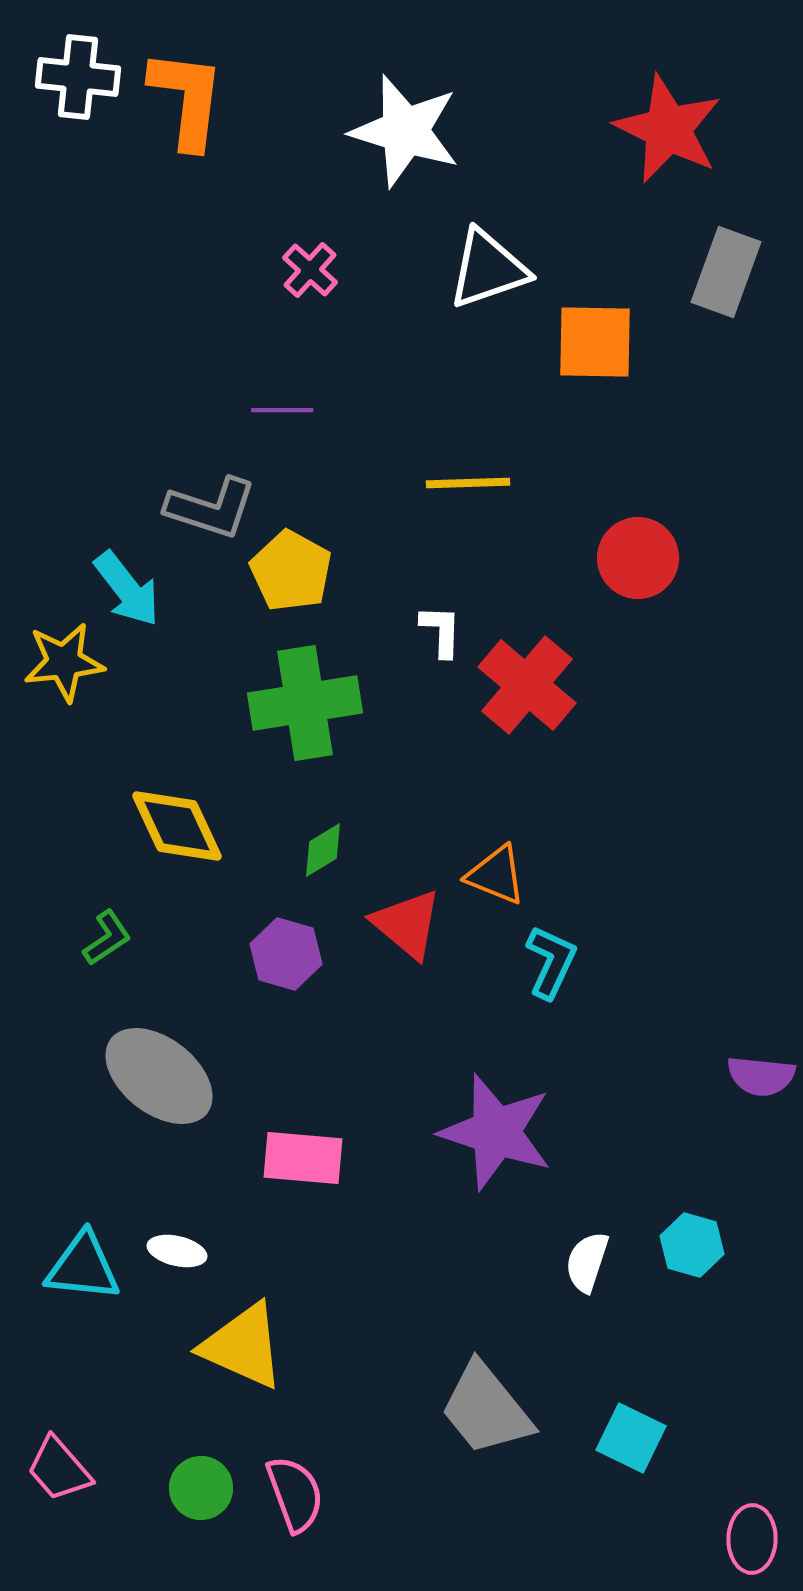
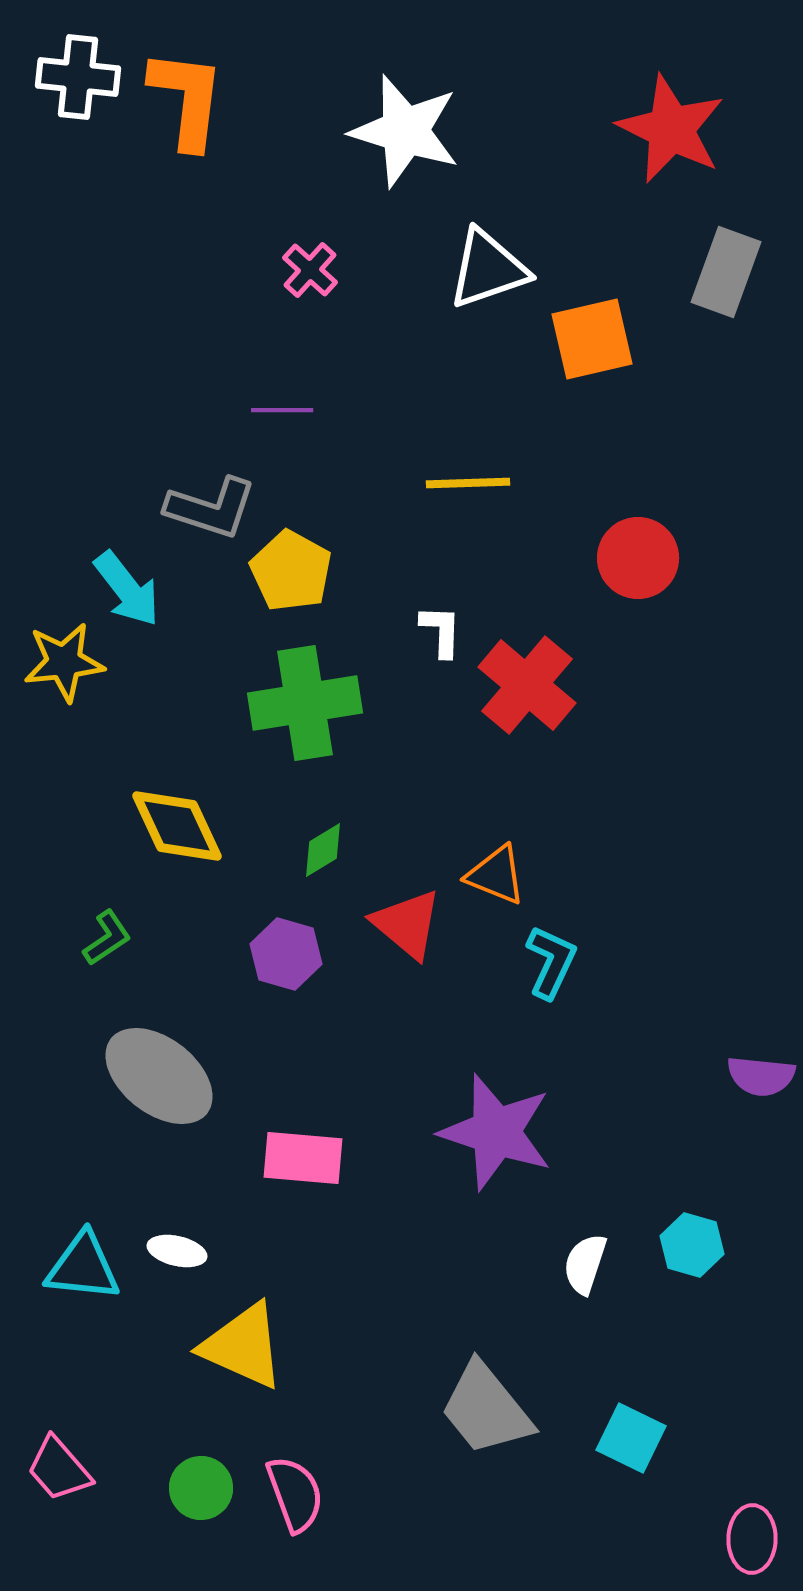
red star: moved 3 px right
orange square: moved 3 px left, 3 px up; rotated 14 degrees counterclockwise
white semicircle: moved 2 px left, 2 px down
